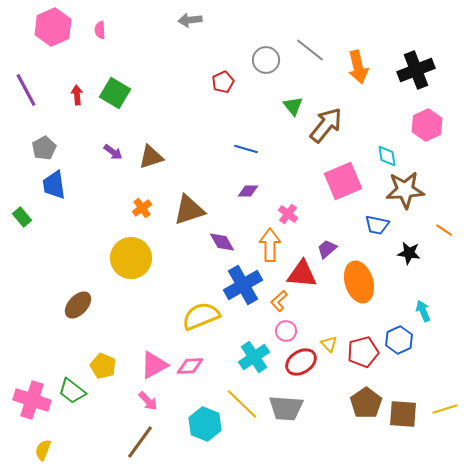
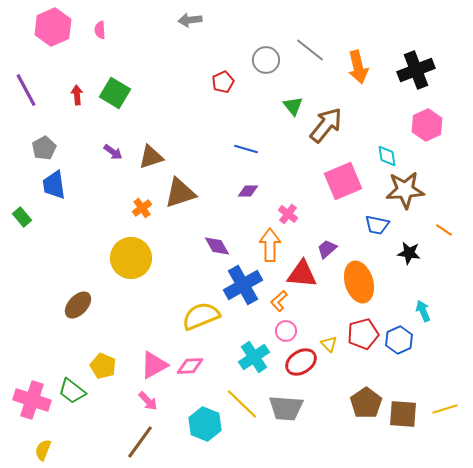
brown triangle at (189, 210): moved 9 px left, 17 px up
purple diamond at (222, 242): moved 5 px left, 4 px down
red pentagon at (363, 352): moved 18 px up
